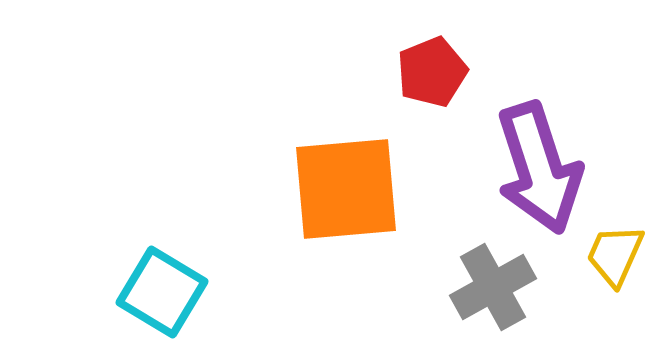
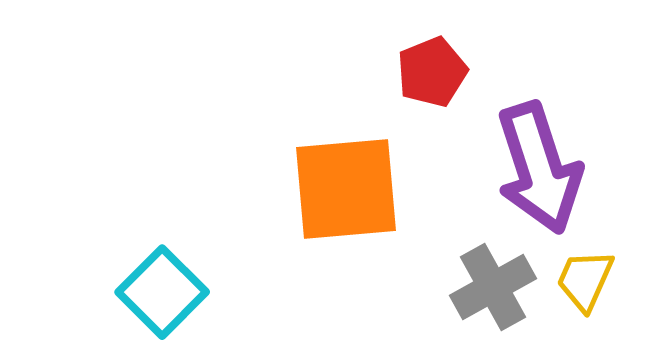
yellow trapezoid: moved 30 px left, 25 px down
cyan square: rotated 14 degrees clockwise
